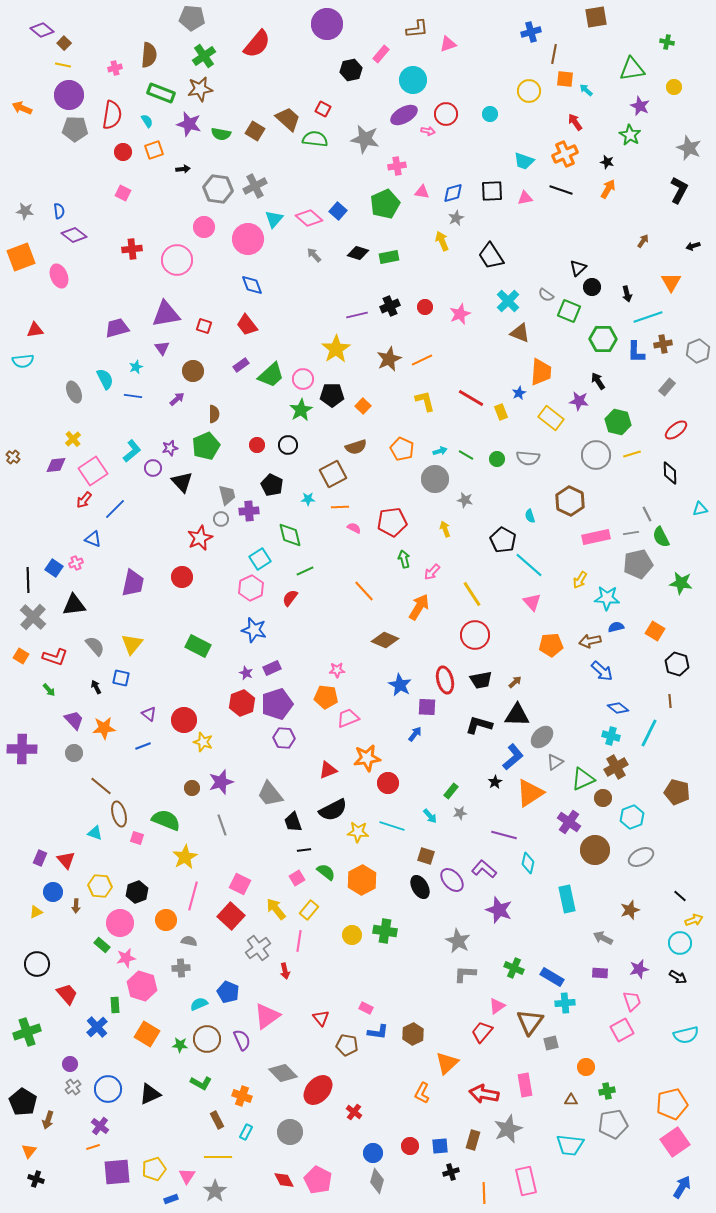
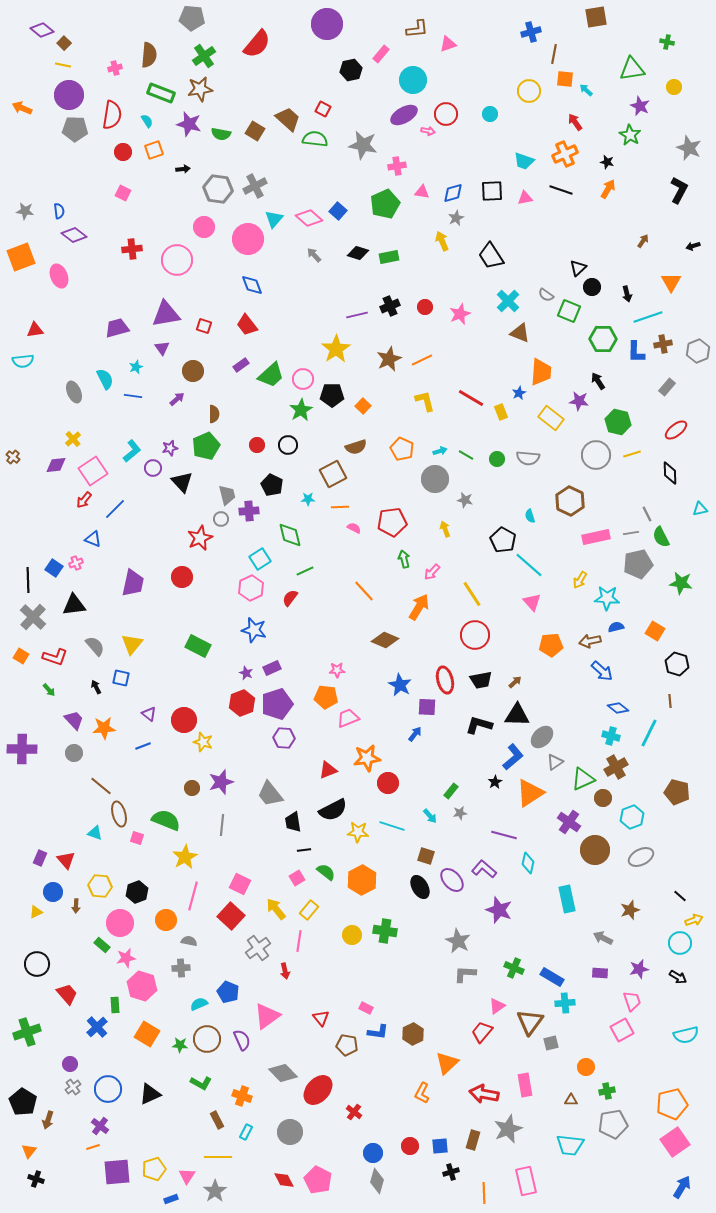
gray star at (365, 139): moved 2 px left, 6 px down
black trapezoid at (293, 822): rotated 10 degrees clockwise
gray line at (222, 825): rotated 25 degrees clockwise
